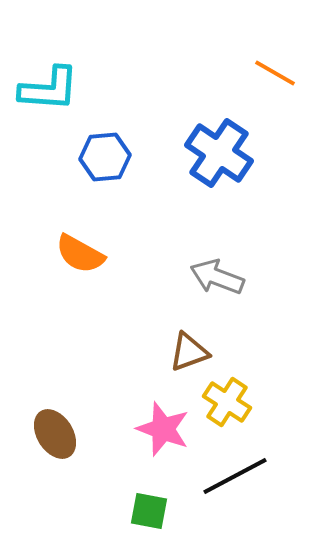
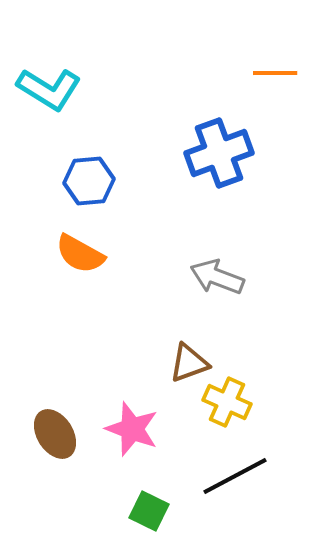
orange line: rotated 30 degrees counterclockwise
cyan L-shape: rotated 28 degrees clockwise
blue cross: rotated 36 degrees clockwise
blue hexagon: moved 16 px left, 24 px down
brown triangle: moved 11 px down
yellow cross: rotated 9 degrees counterclockwise
pink star: moved 31 px left
green square: rotated 15 degrees clockwise
